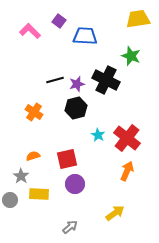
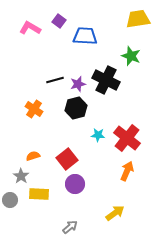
pink L-shape: moved 3 px up; rotated 15 degrees counterclockwise
purple star: moved 1 px right
orange cross: moved 3 px up
cyan star: rotated 24 degrees counterclockwise
red square: rotated 25 degrees counterclockwise
